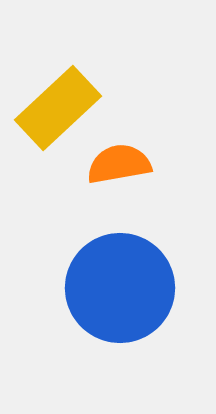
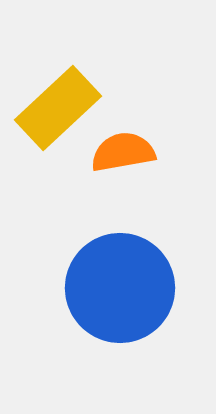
orange semicircle: moved 4 px right, 12 px up
